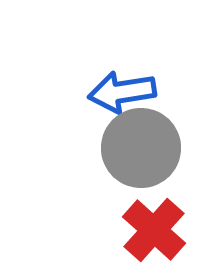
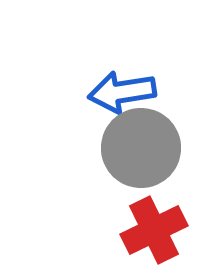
red cross: rotated 22 degrees clockwise
